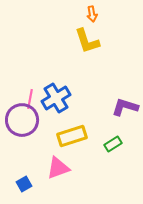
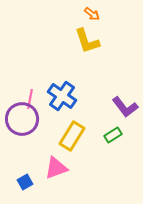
orange arrow: rotated 42 degrees counterclockwise
blue cross: moved 6 px right, 2 px up; rotated 24 degrees counterclockwise
purple L-shape: rotated 144 degrees counterclockwise
purple circle: moved 1 px up
yellow rectangle: rotated 40 degrees counterclockwise
green rectangle: moved 9 px up
pink triangle: moved 2 px left
blue square: moved 1 px right, 2 px up
